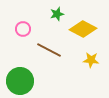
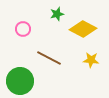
brown line: moved 8 px down
